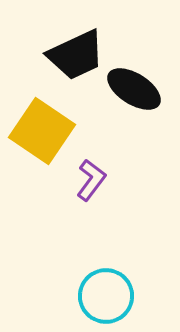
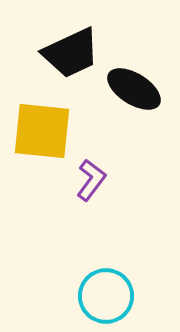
black trapezoid: moved 5 px left, 2 px up
yellow square: rotated 28 degrees counterclockwise
